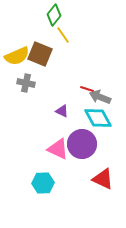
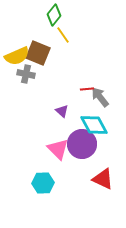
brown square: moved 2 px left, 1 px up
gray cross: moved 9 px up
red line: rotated 24 degrees counterclockwise
gray arrow: rotated 30 degrees clockwise
purple triangle: rotated 16 degrees clockwise
cyan diamond: moved 4 px left, 7 px down
pink triangle: rotated 20 degrees clockwise
